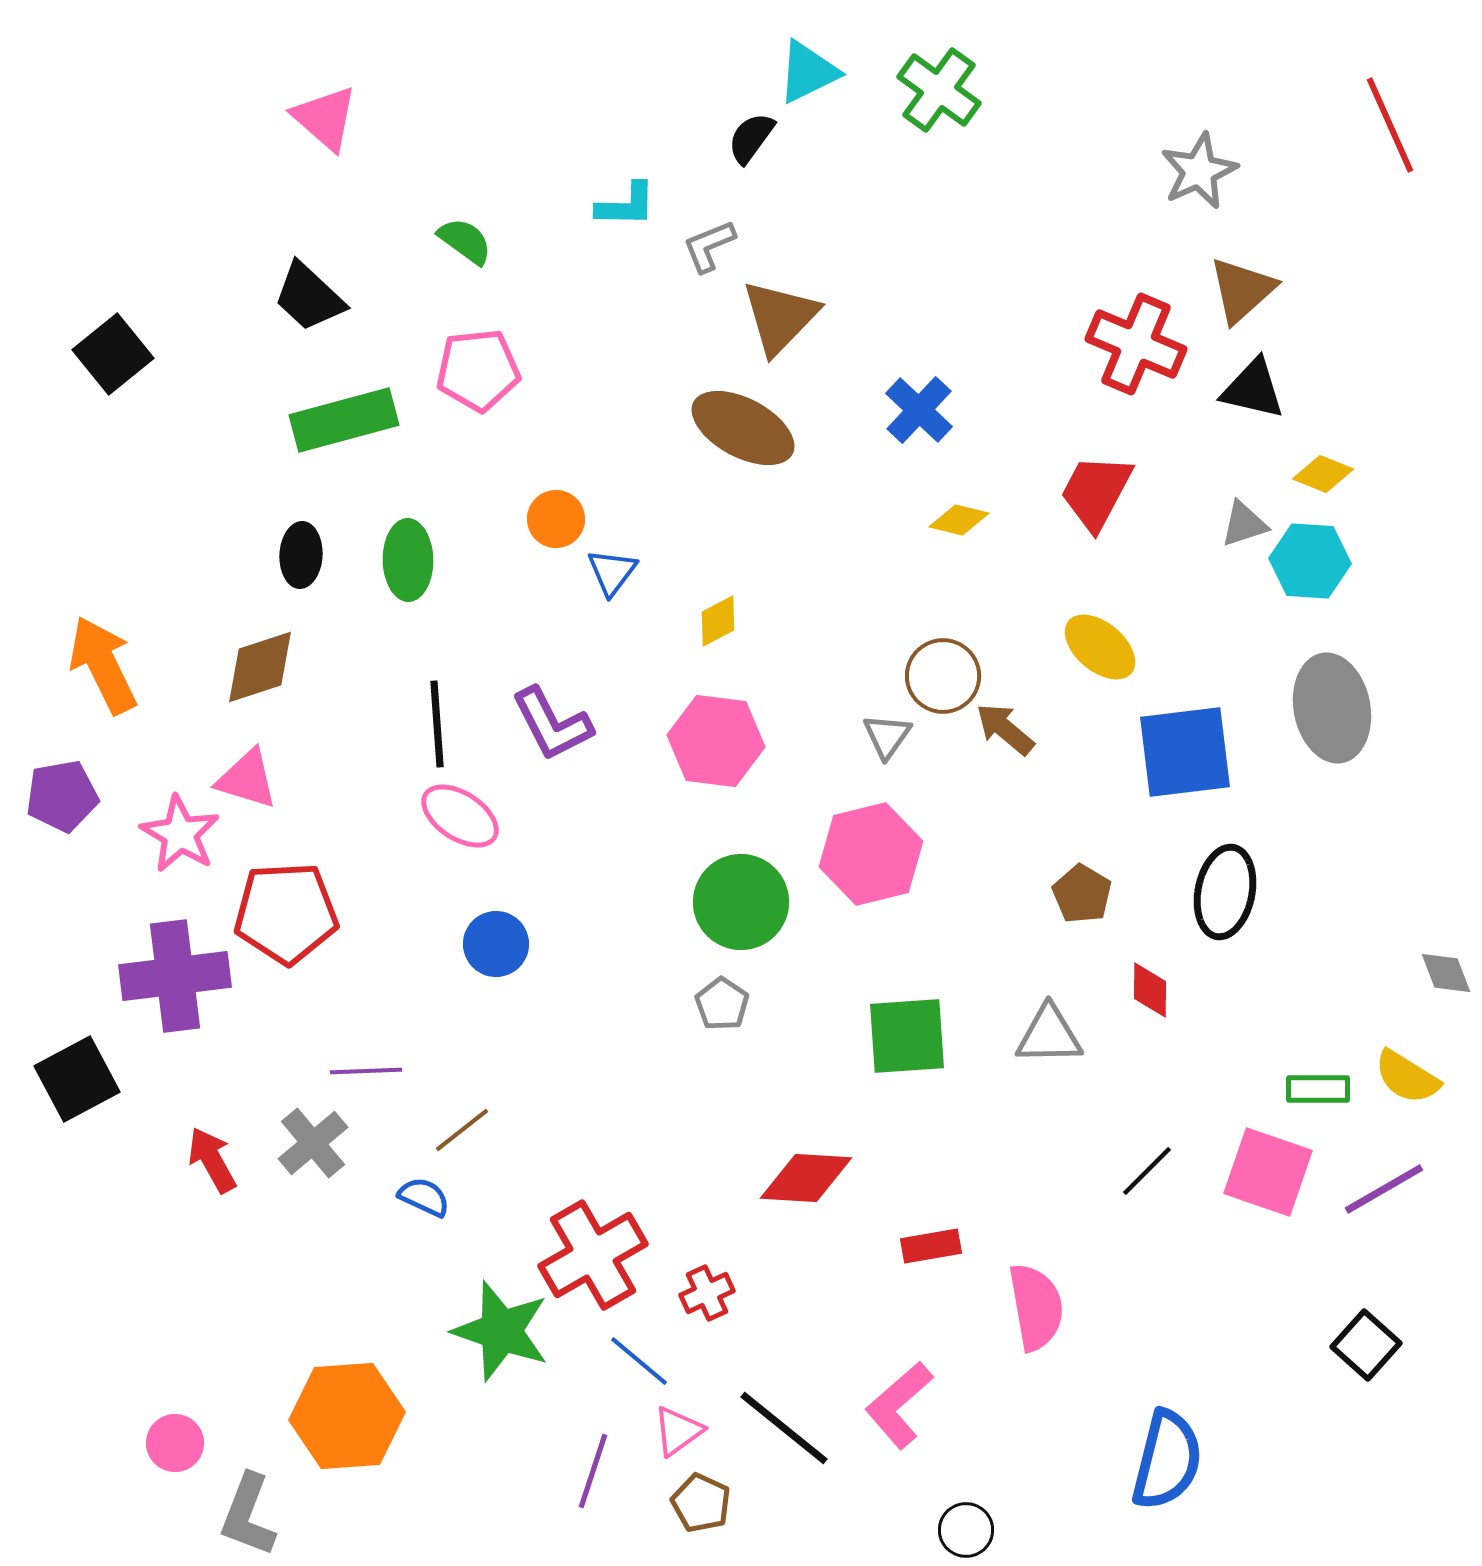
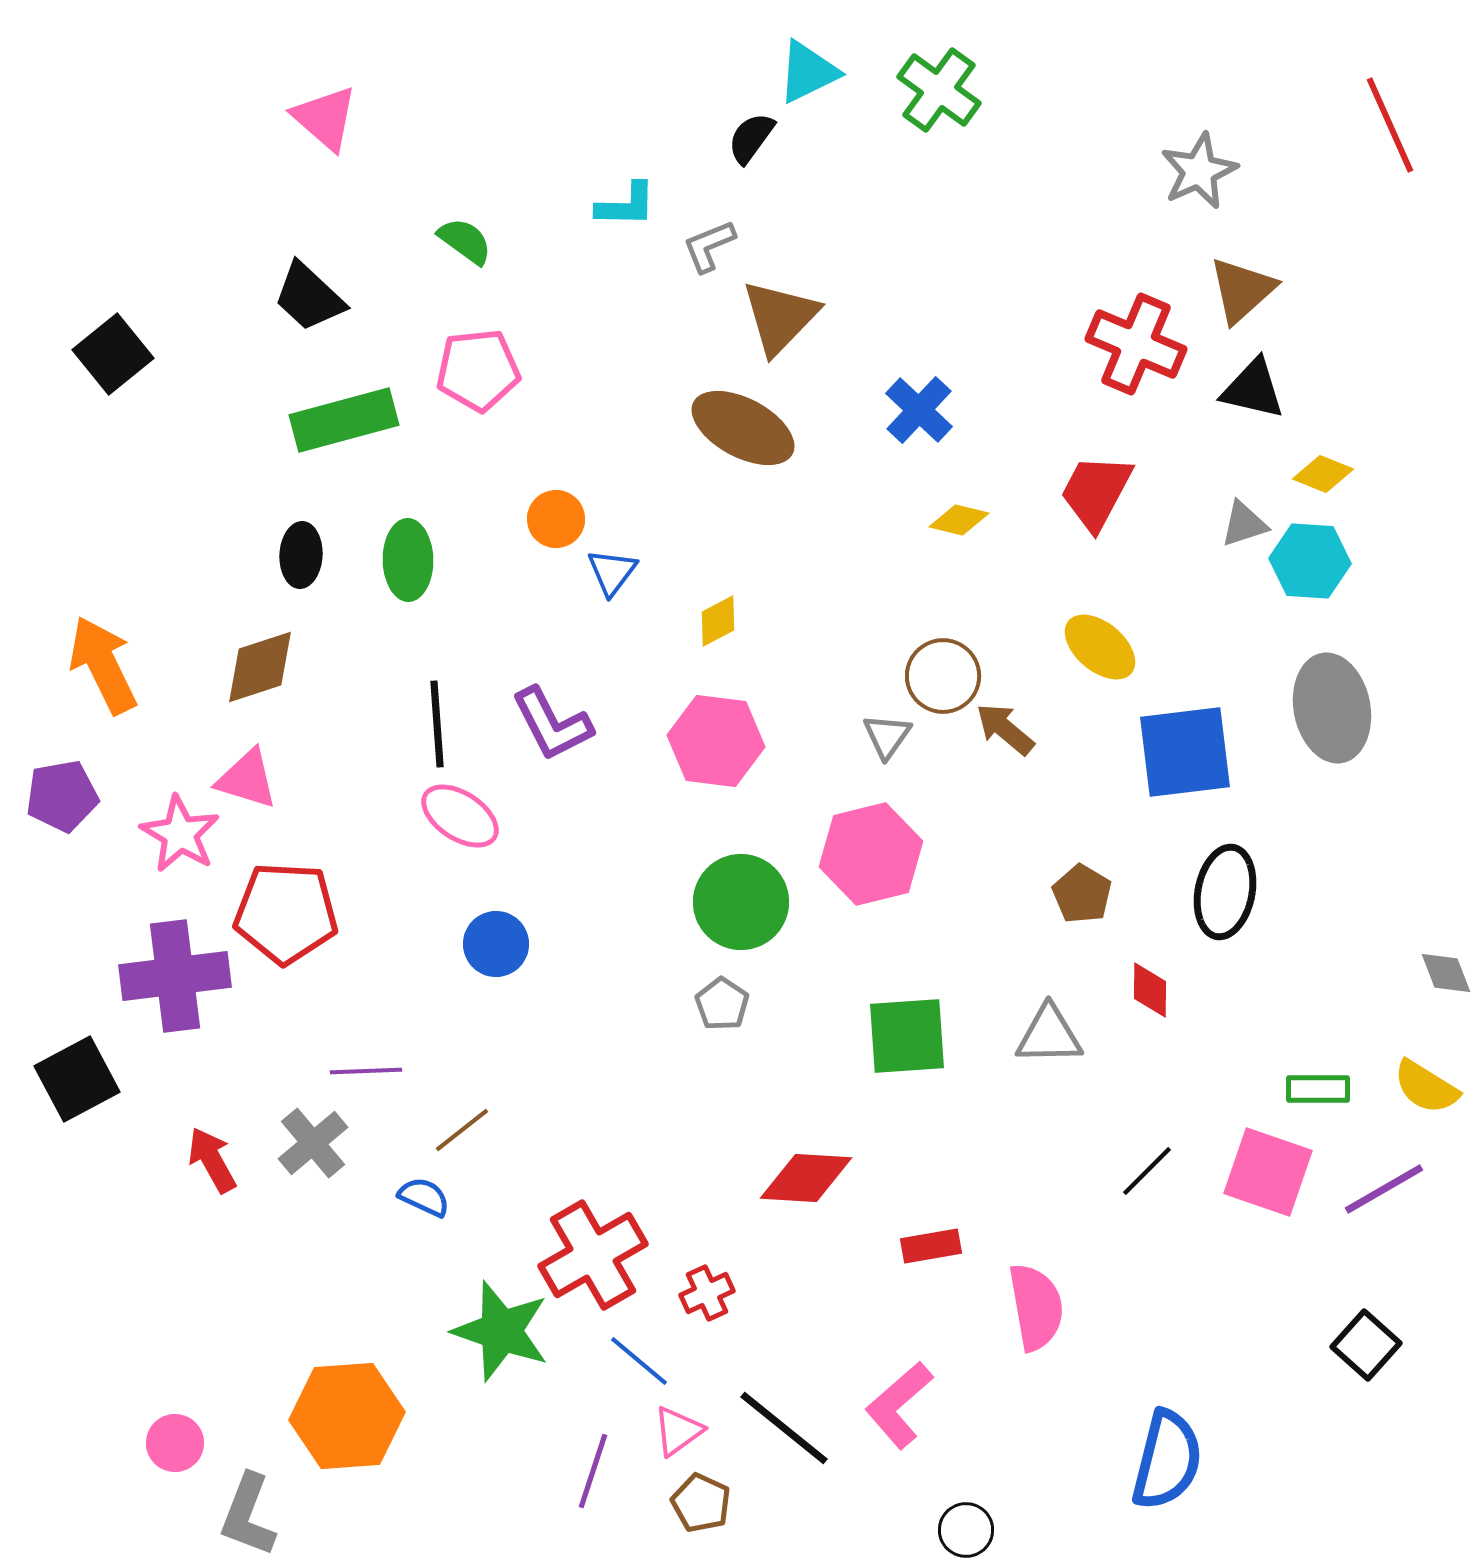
red pentagon at (286, 913): rotated 6 degrees clockwise
yellow semicircle at (1407, 1077): moved 19 px right, 10 px down
